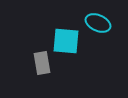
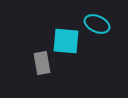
cyan ellipse: moved 1 px left, 1 px down
